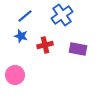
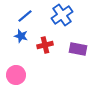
pink circle: moved 1 px right
